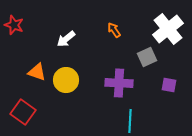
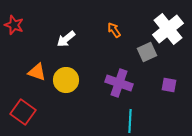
gray square: moved 5 px up
purple cross: rotated 16 degrees clockwise
